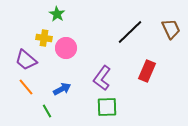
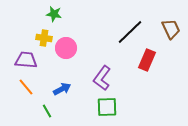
green star: moved 3 px left; rotated 21 degrees counterclockwise
purple trapezoid: rotated 145 degrees clockwise
red rectangle: moved 11 px up
